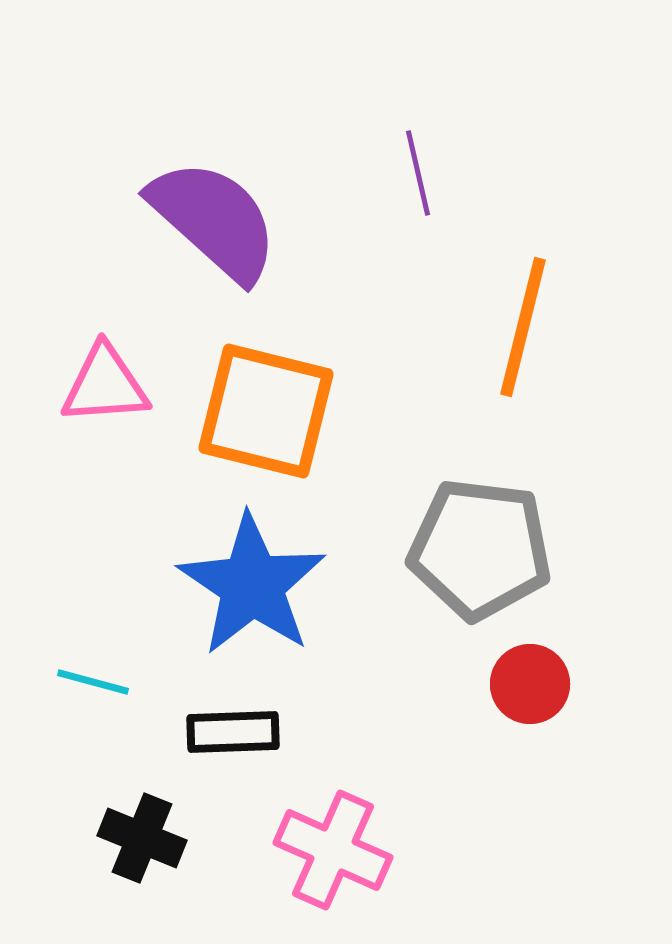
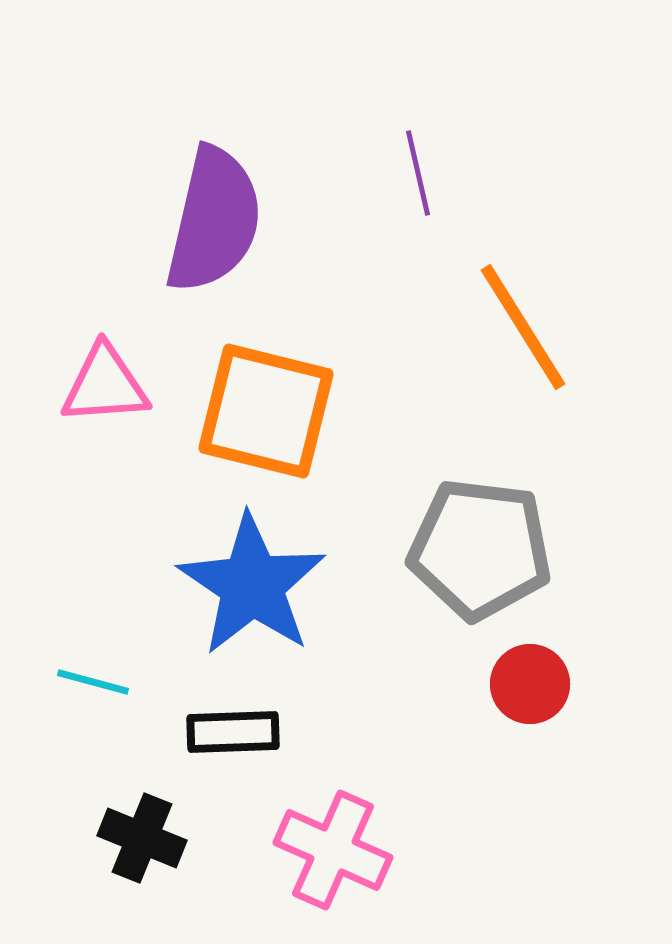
purple semicircle: rotated 61 degrees clockwise
orange line: rotated 46 degrees counterclockwise
